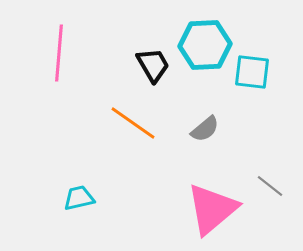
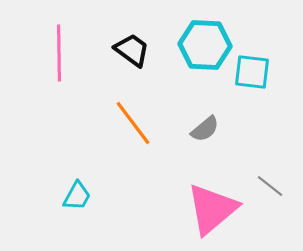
cyan hexagon: rotated 6 degrees clockwise
pink line: rotated 6 degrees counterclockwise
black trapezoid: moved 21 px left, 15 px up; rotated 24 degrees counterclockwise
orange line: rotated 18 degrees clockwise
cyan trapezoid: moved 2 px left, 2 px up; rotated 132 degrees clockwise
